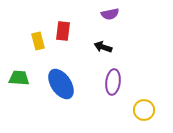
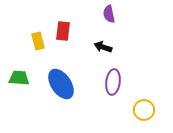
purple semicircle: moved 1 px left; rotated 90 degrees clockwise
